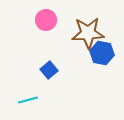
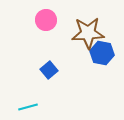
cyan line: moved 7 px down
